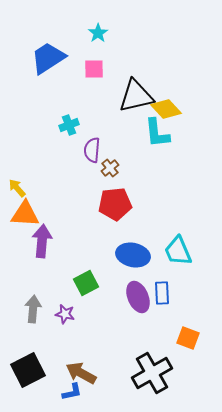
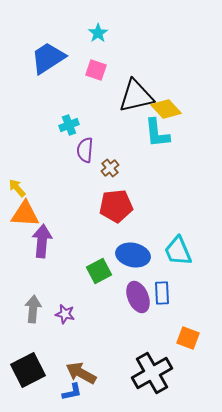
pink square: moved 2 px right, 1 px down; rotated 20 degrees clockwise
purple semicircle: moved 7 px left
red pentagon: moved 1 px right, 2 px down
green square: moved 13 px right, 12 px up
